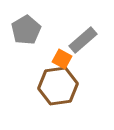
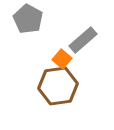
gray pentagon: moved 2 px right, 11 px up; rotated 12 degrees counterclockwise
orange square: rotated 12 degrees clockwise
